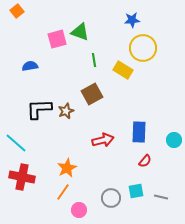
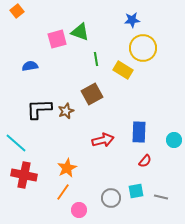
green line: moved 2 px right, 1 px up
red cross: moved 2 px right, 2 px up
